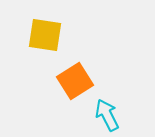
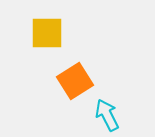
yellow square: moved 2 px right, 2 px up; rotated 9 degrees counterclockwise
